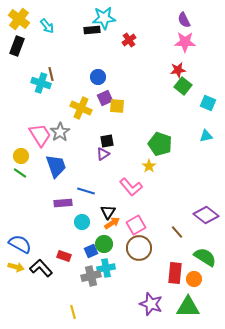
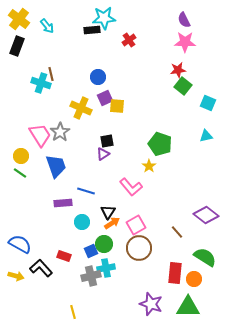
yellow arrow at (16, 267): moved 9 px down
